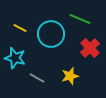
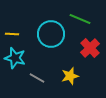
yellow line: moved 8 px left, 6 px down; rotated 24 degrees counterclockwise
